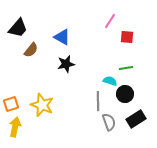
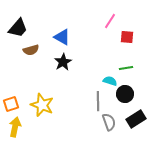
brown semicircle: rotated 35 degrees clockwise
black star: moved 3 px left, 2 px up; rotated 18 degrees counterclockwise
